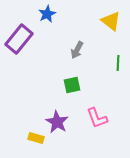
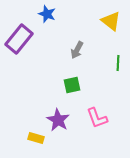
blue star: rotated 24 degrees counterclockwise
purple star: moved 1 px right, 2 px up
